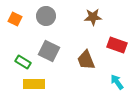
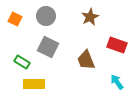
brown star: moved 3 px left; rotated 24 degrees counterclockwise
gray square: moved 1 px left, 4 px up
green rectangle: moved 1 px left
